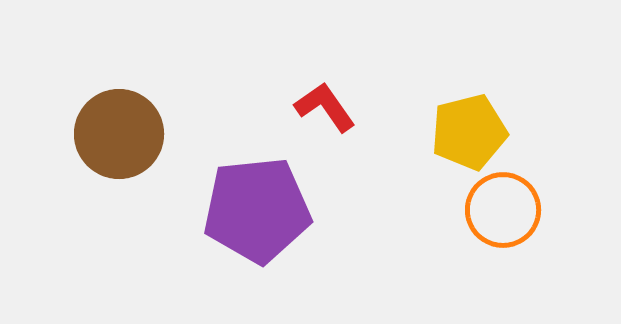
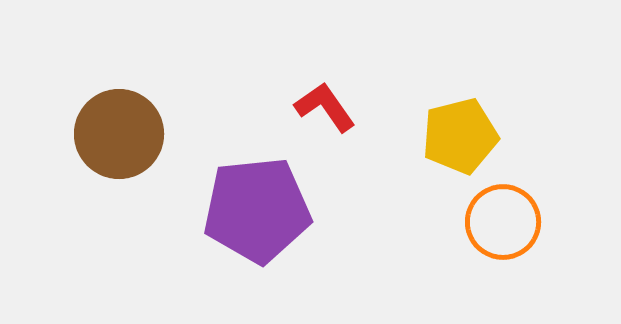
yellow pentagon: moved 9 px left, 4 px down
orange circle: moved 12 px down
